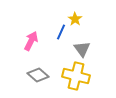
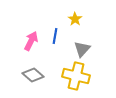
blue line: moved 6 px left, 4 px down; rotated 14 degrees counterclockwise
gray triangle: rotated 18 degrees clockwise
gray diamond: moved 5 px left
